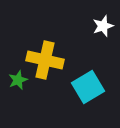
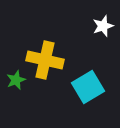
green star: moved 2 px left
